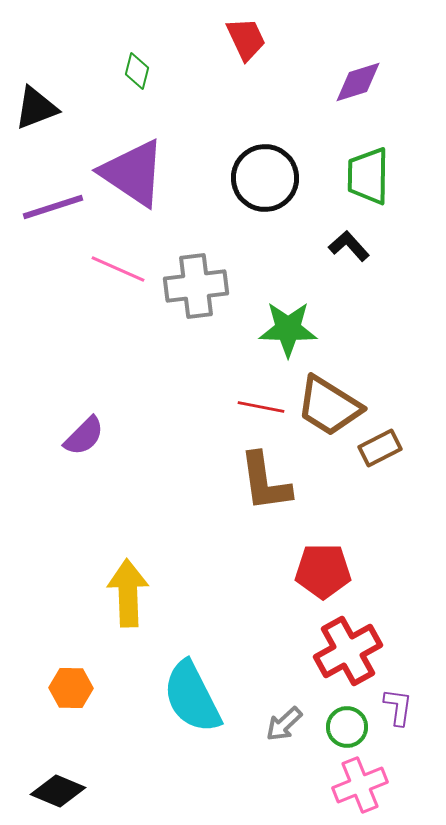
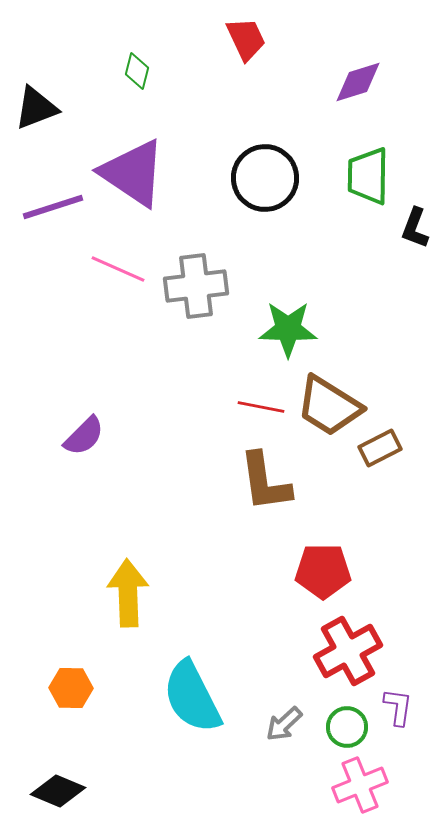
black L-shape: moved 66 px right, 18 px up; rotated 117 degrees counterclockwise
